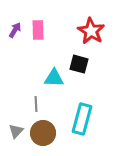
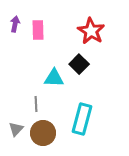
purple arrow: moved 6 px up; rotated 21 degrees counterclockwise
black square: rotated 30 degrees clockwise
gray triangle: moved 2 px up
